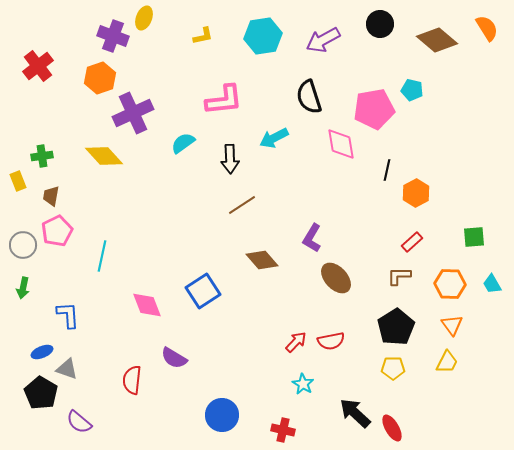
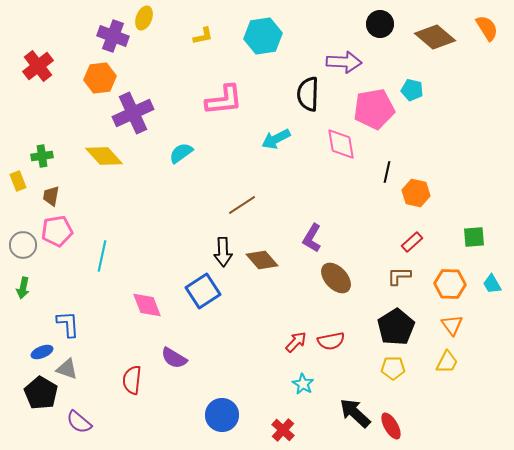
purple arrow at (323, 40): moved 21 px right, 22 px down; rotated 148 degrees counterclockwise
brown diamond at (437, 40): moved 2 px left, 3 px up
orange hexagon at (100, 78): rotated 12 degrees clockwise
black semicircle at (309, 97): moved 1 px left, 3 px up; rotated 20 degrees clockwise
cyan arrow at (274, 138): moved 2 px right, 1 px down
cyan semicircle at (183, 143): moved 2 px left, 10 px down
black arrow at (230, 159): moved 7 px left, 93 px down
black line at (387, 170): moved 2 px down
orange hexagon at (416, 193): rotated 20 degrees counterclockwise
pink pentagon at (57, 231): rotated 16 degrees clockwise
blue L-shape at (68, 315): moved 9 px down
red ellipse at (392, 428): moved 1 px left, 2 px up
red cross at (283, 430): rotated 30 degrees clockwise
